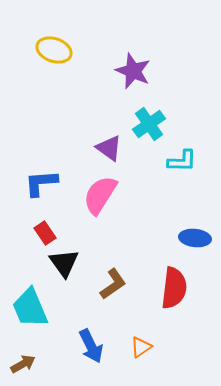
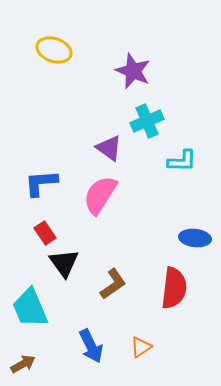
cyan cross: moved 2 px left, 3 px up; rotated 12 degrees clockwise
